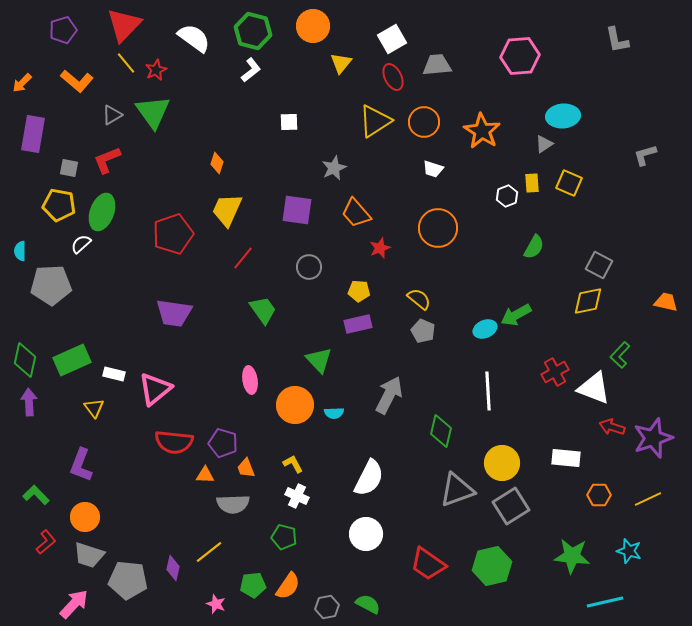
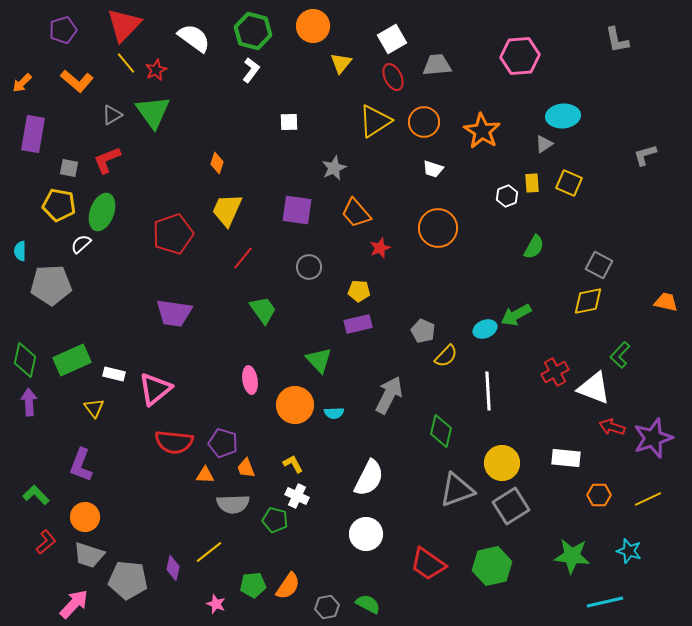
white L-shape at (251, 70): rotated 15 degrees counterclockwise
yellow semicircle at (419, 299): moved 27 px right, 57 px down; rotated 95 degrees clockwise
green pentagon at (284, 537): moved 9 px left, 17 px up
